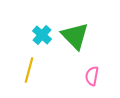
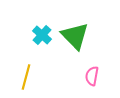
yellow line: moved 3 px left, 7 px down
